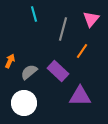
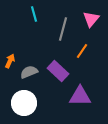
gray semicircle: rotated 18 degrees clockwise
